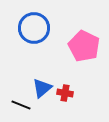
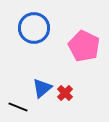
red cross: rotated 35 degrees clockwise
black line: moved 3 px left, 2 px down
